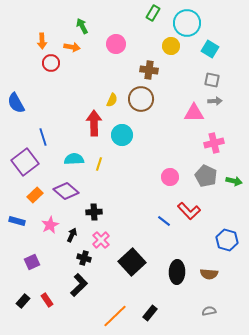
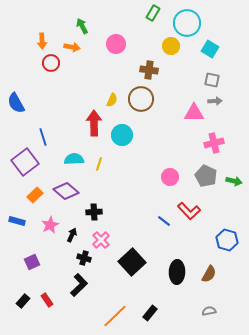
brown semicircle at (209, 274): rotated 66 degrees counterclockwise
